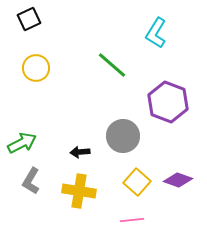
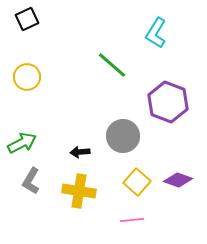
black square: moved 2 px left
yellow circle: moved 9 px left, 9 px down
